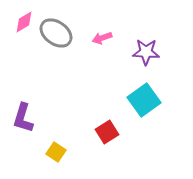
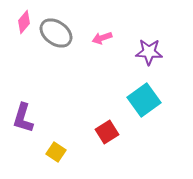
pink diamond: rotated 20 degrees counterclockwise
purple star: moved 3 px right
